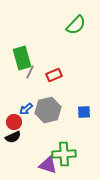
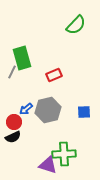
gray line: moved 18 px left
